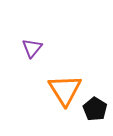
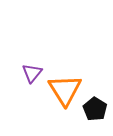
purple triangle: moved 25 px down
